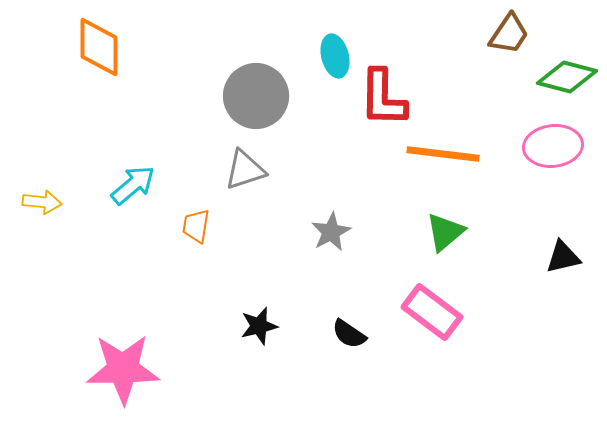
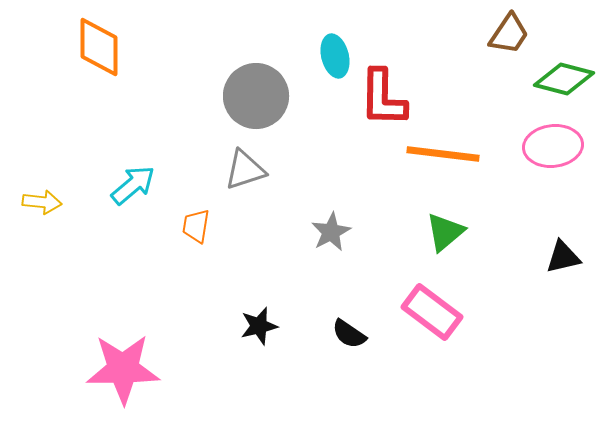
green diamond: moved 3 px left, 2 px down
